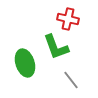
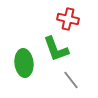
green L-shape: moved 2 px down
green ellipse: moved 1 px left; rotated 12 degrees clockwise
